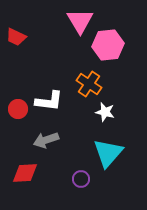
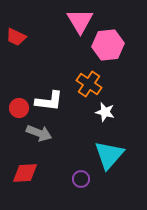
red circle: moved 1 px right, 1 px up
gray arrow: moved 7 px left, 7 px up; rotated 140 degrees counterclockwise
cyan triangle: moved 1 px right, 2 px down
